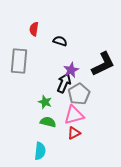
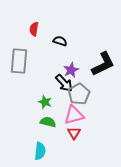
black arrow: rotated 114 degrees clockwise
red triangle: rotated 32 degrees counterclockwise
